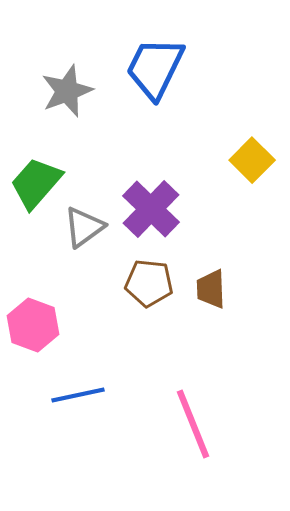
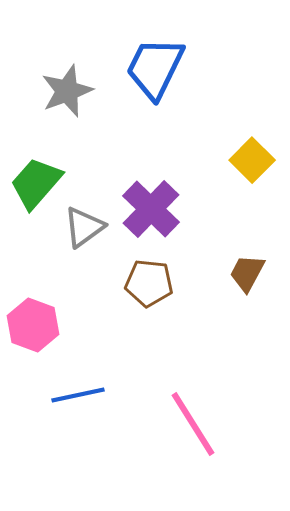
brown trapezoid: moved 36 px right, 16 px up; rotated 30 degrees clockwise
pink line: rotated 10 degrees counterclockwise
